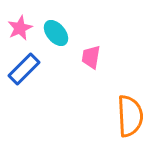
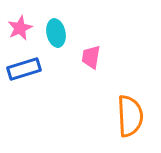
cyan ellipse: rotated 28 degrees clockwise
blue rectangle: rotated 28 degrees clockwise
